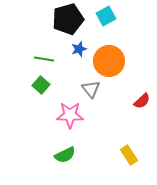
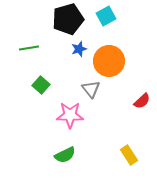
green line: moved 15 px left, 11 px up; rotated 18 degrees counterclockwise
